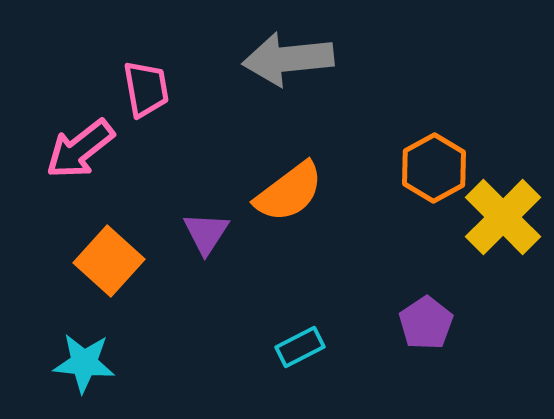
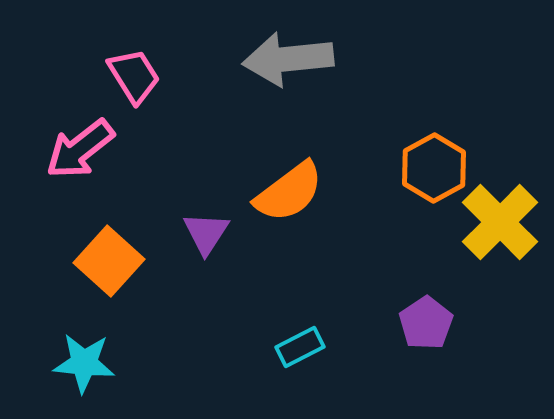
pink trapezoid: moved 12 px left, 13 px up; rotated 22 degrees counterclockwise
yellow cross: moved 3 px left, 5 px down
